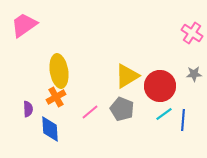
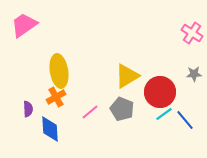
red circle: moved 6 px down
blue line: moved 2 px right; rotated 45 degrees counterclockwise
